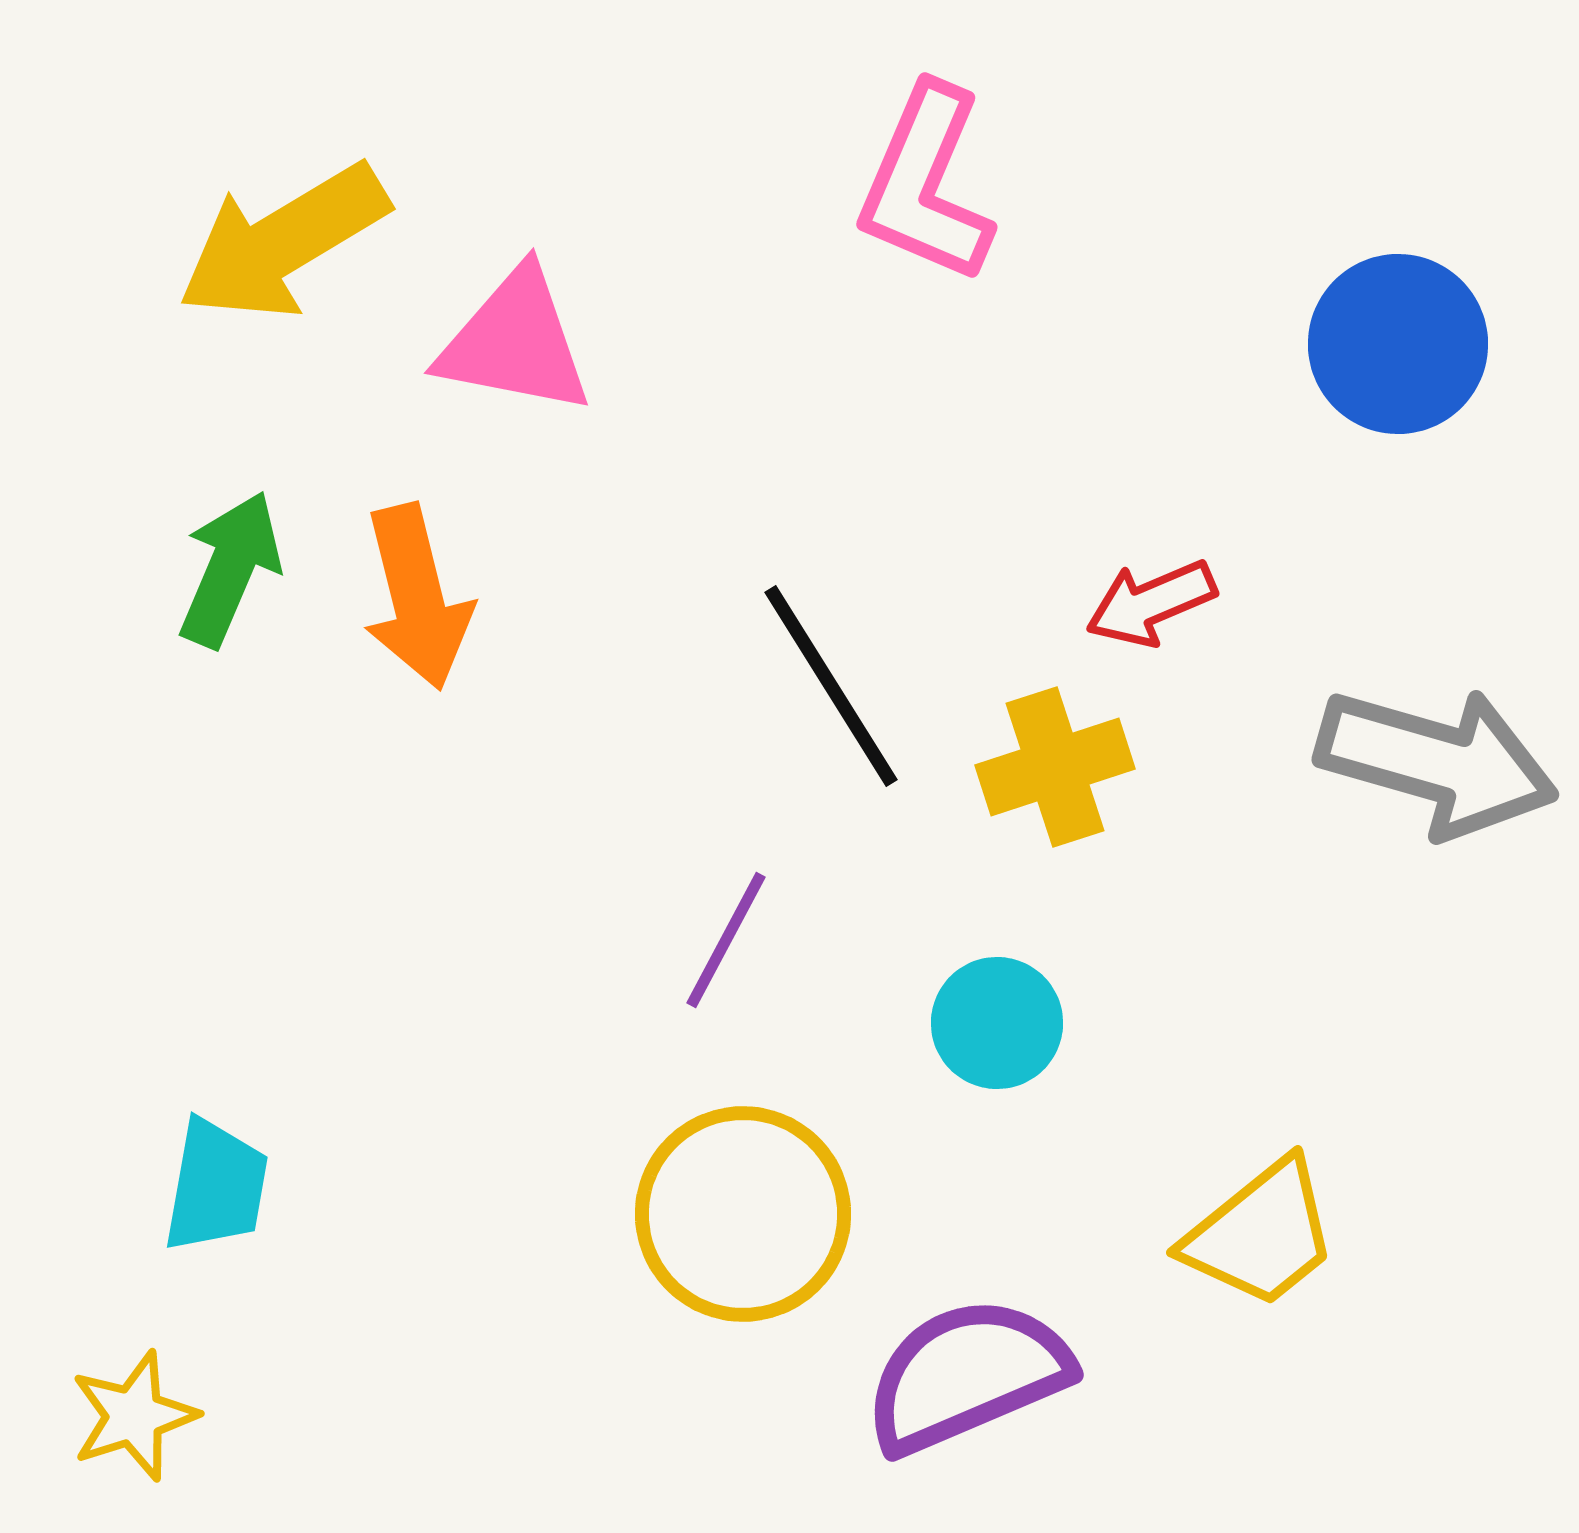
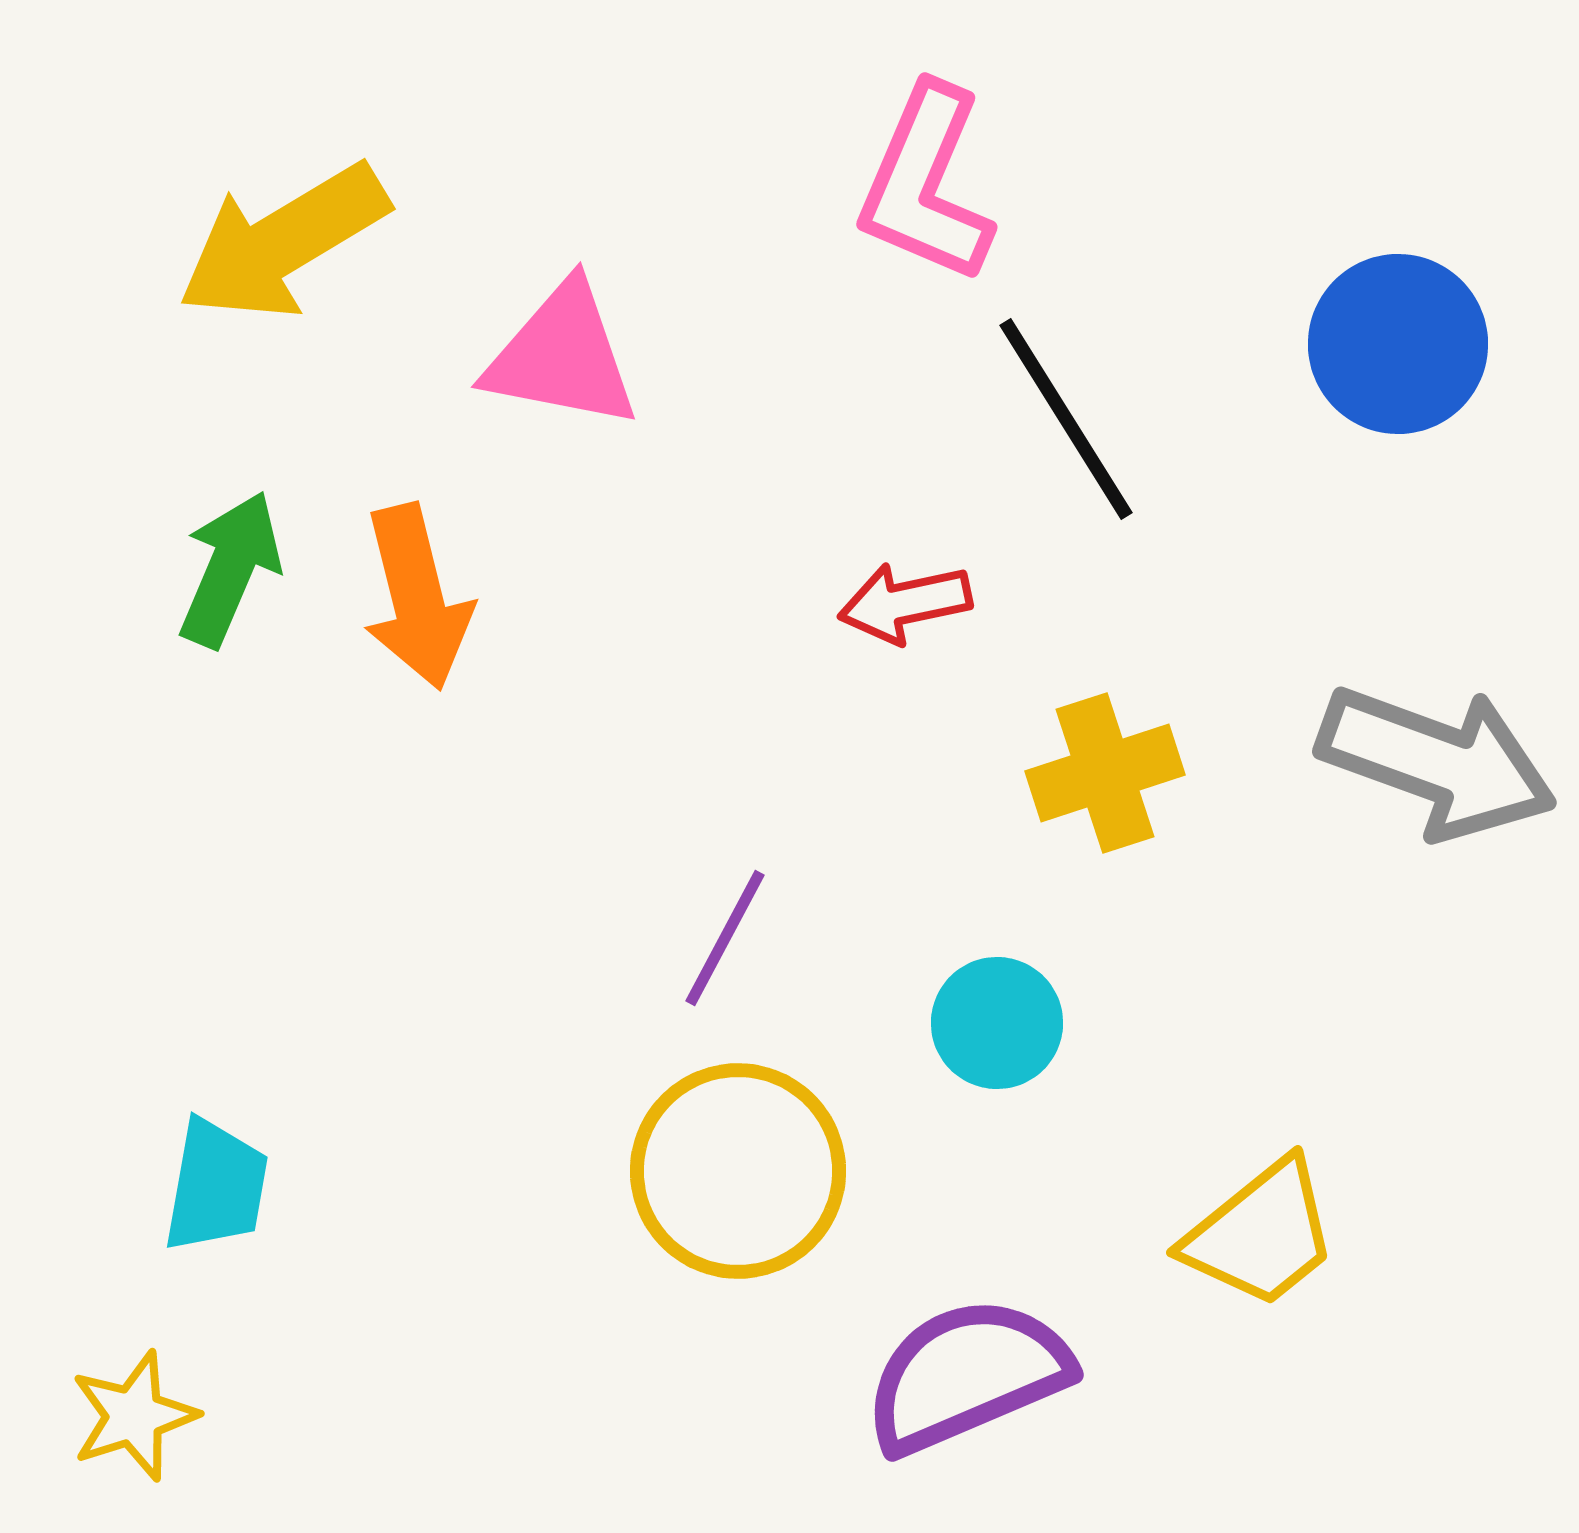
pink triangle: moved 47 px right, 14 px down
red arrow: moved 246 px left; rotated 11 degrees clockwise
black line: moved 235 px right, 267 px up
gray arrow: rotated 4 degrees clockwise
yellow cross: moved 50 px right, 6 px down
purple line: moved 1 px left, 2 px up
yellow circle: moved 5 px left, 43 px up
